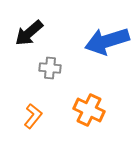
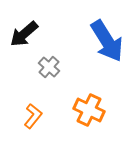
black arrow: moved 5 px left, 1 px down
blue arrow: rotated 105 degrees counterclockwise
gray cross: moved 1 px left, 1 px up; rotated 35 degrees clockwise
